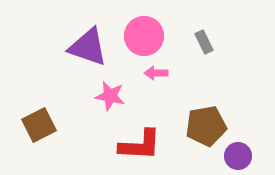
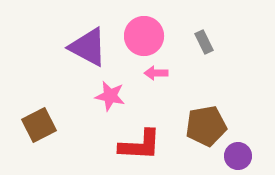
purple triangle: rotated 9 degrees clockwise
